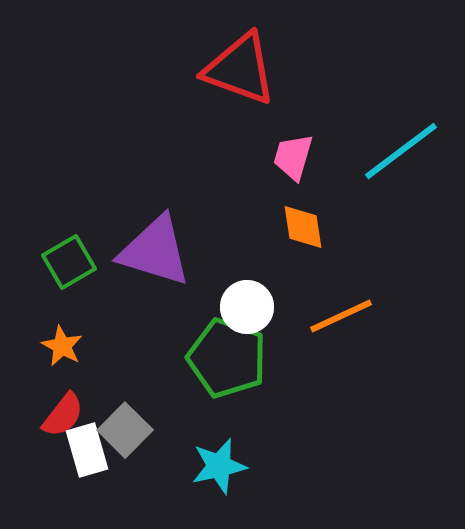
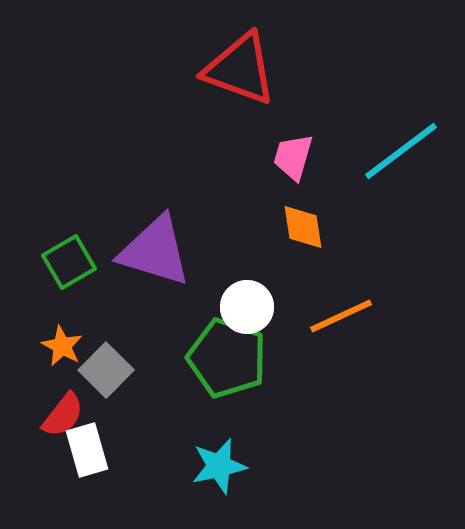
gray square: moved 19 px left, 60 px up
